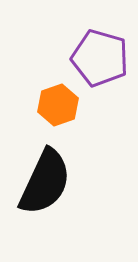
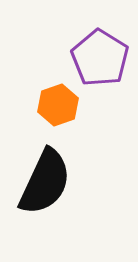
purple pentagon: rotated 16 degrees clockwise
